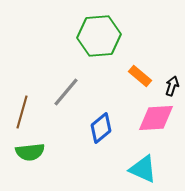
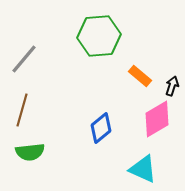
gray line: moved 42 px left, 33 px up
brown line: moved 2 px up
pink diamond: moved 1 px right, 1 px down; rotated 27 degrees counterclockwise
